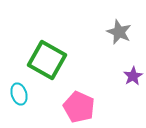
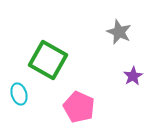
green square: moved 1 px right
